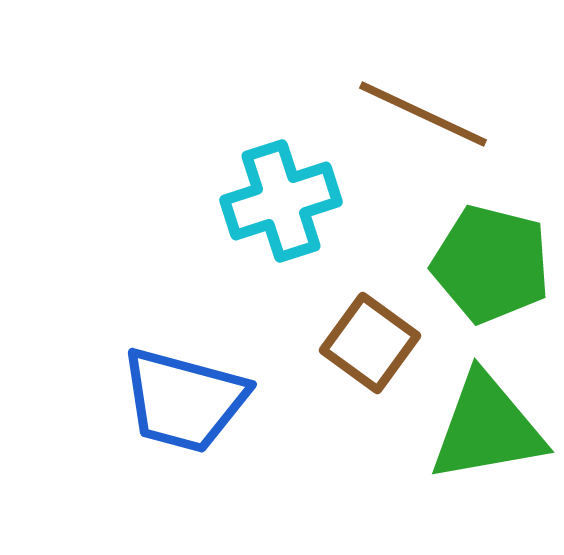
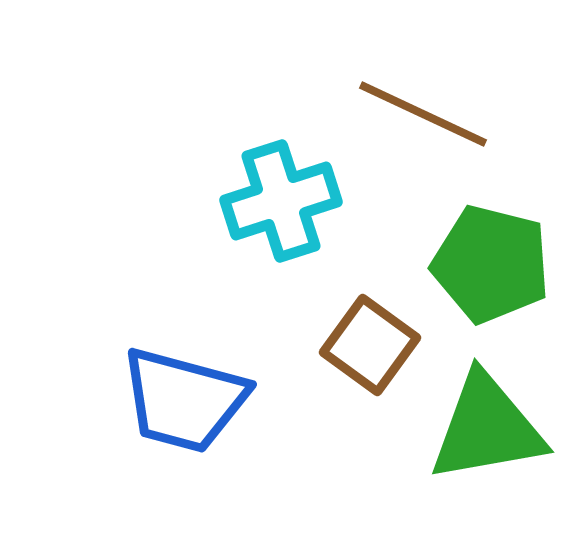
brown square: moved 2 px down
